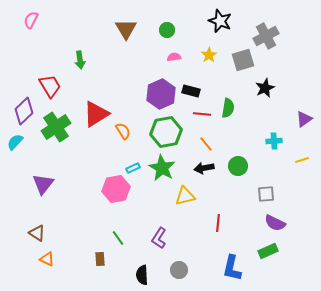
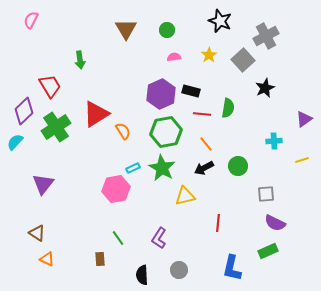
gray square at (243, 60): rotated 25 degrees counterclockwise
black arrow at (204, 168): rotated 18 degrees counterclockwise
